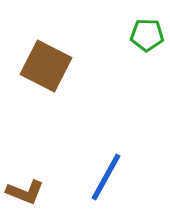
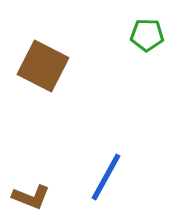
brown square: moved 3 px left
brown L-shape: moved 6 px right, 5 px down
